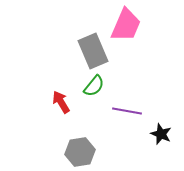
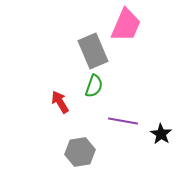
green semicircle: rotated 20 degrees counterclockwise
red arrow: moved 1 px left
purple line: moved 4 px left, 10 px down
black star: rotated 10 degrees clockwise
